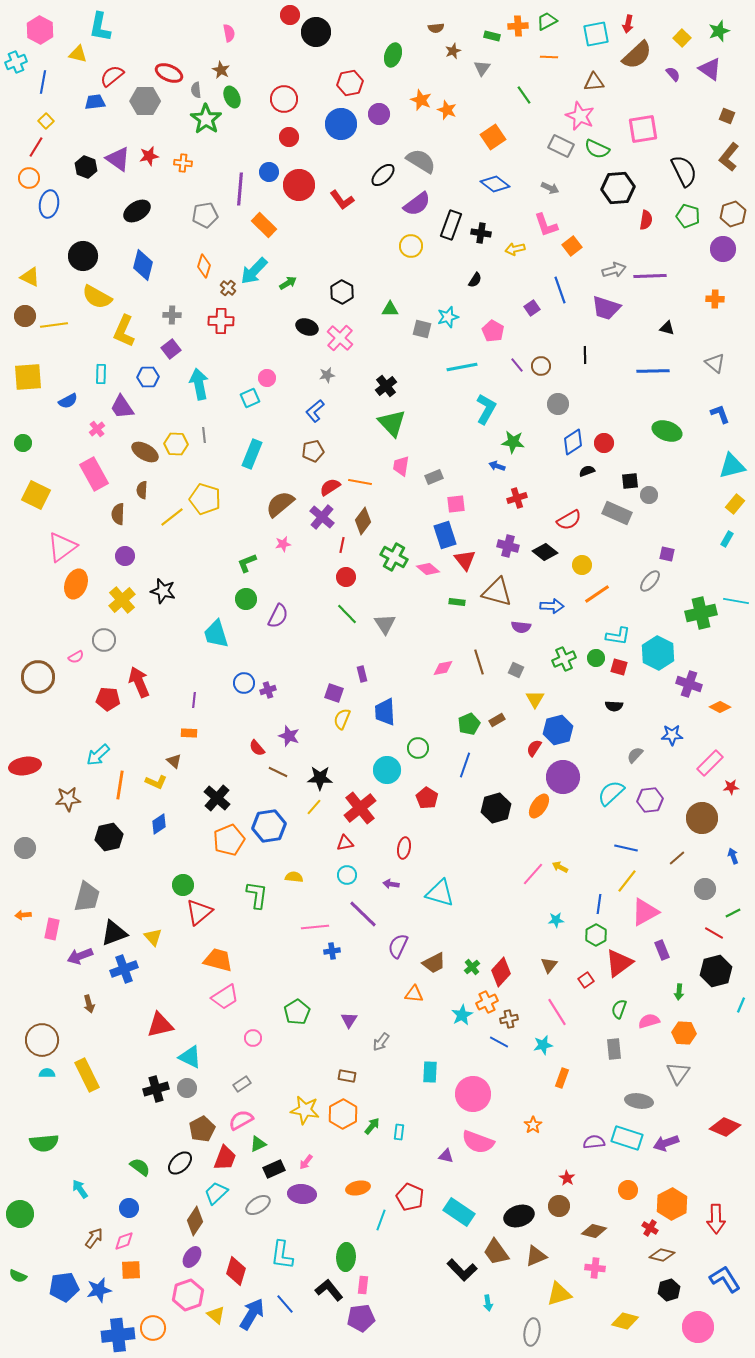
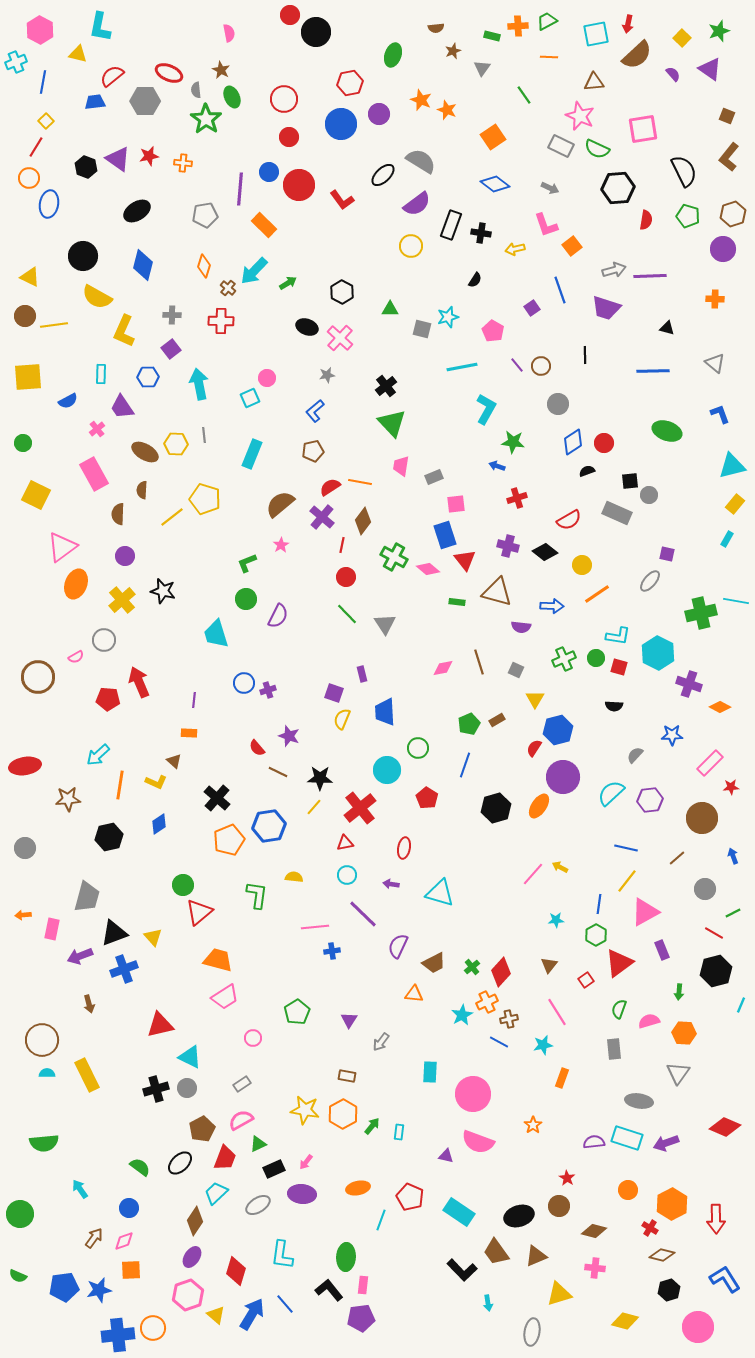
pink star at (283, 544): moved 2 px left, 1 px down; rotated 21 degrees counterclockwise
